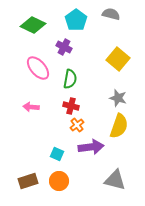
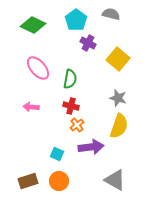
purple cross: moved 24 px right, 4 px up
gray triangle: rotated 15 degrees clockwise
